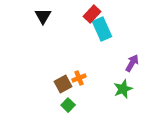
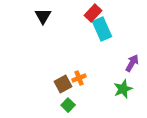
red rectangle: moved 1 px right, 1 px up
